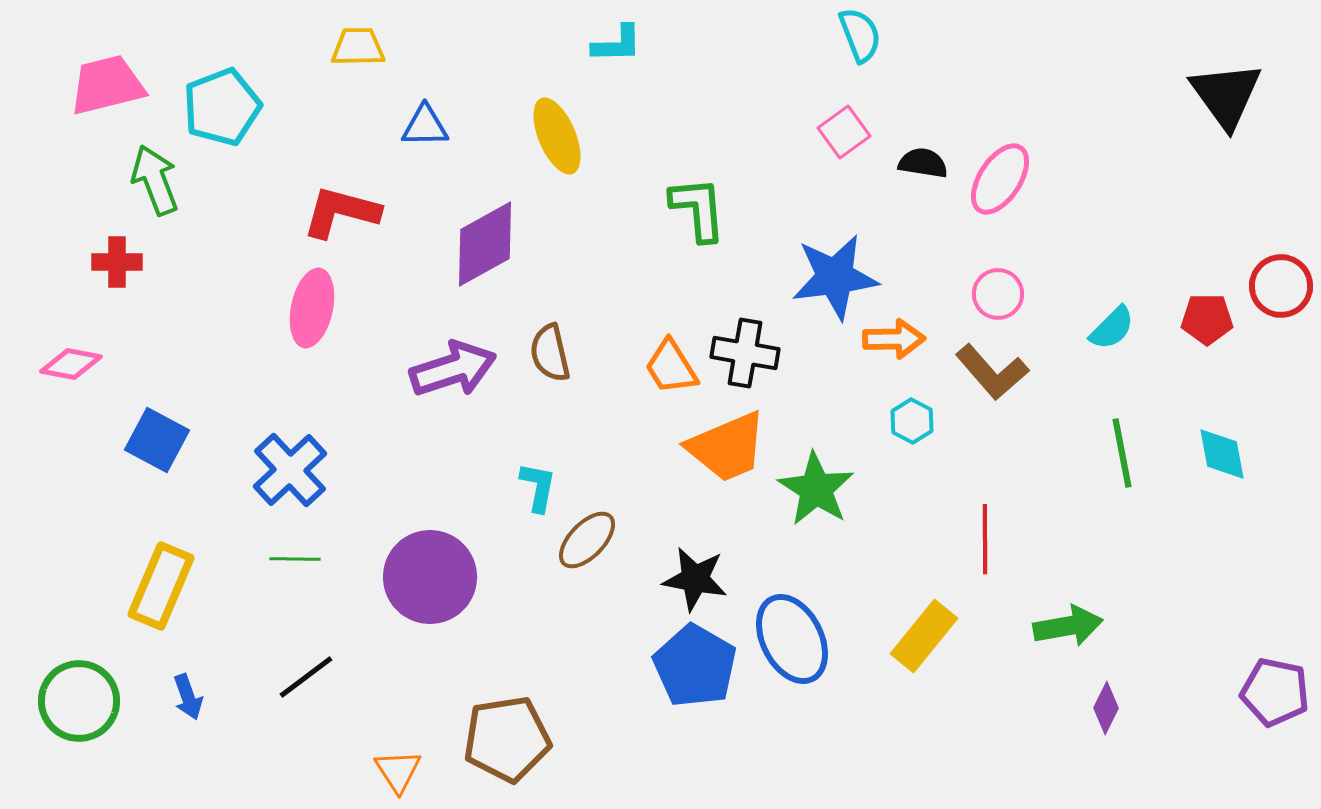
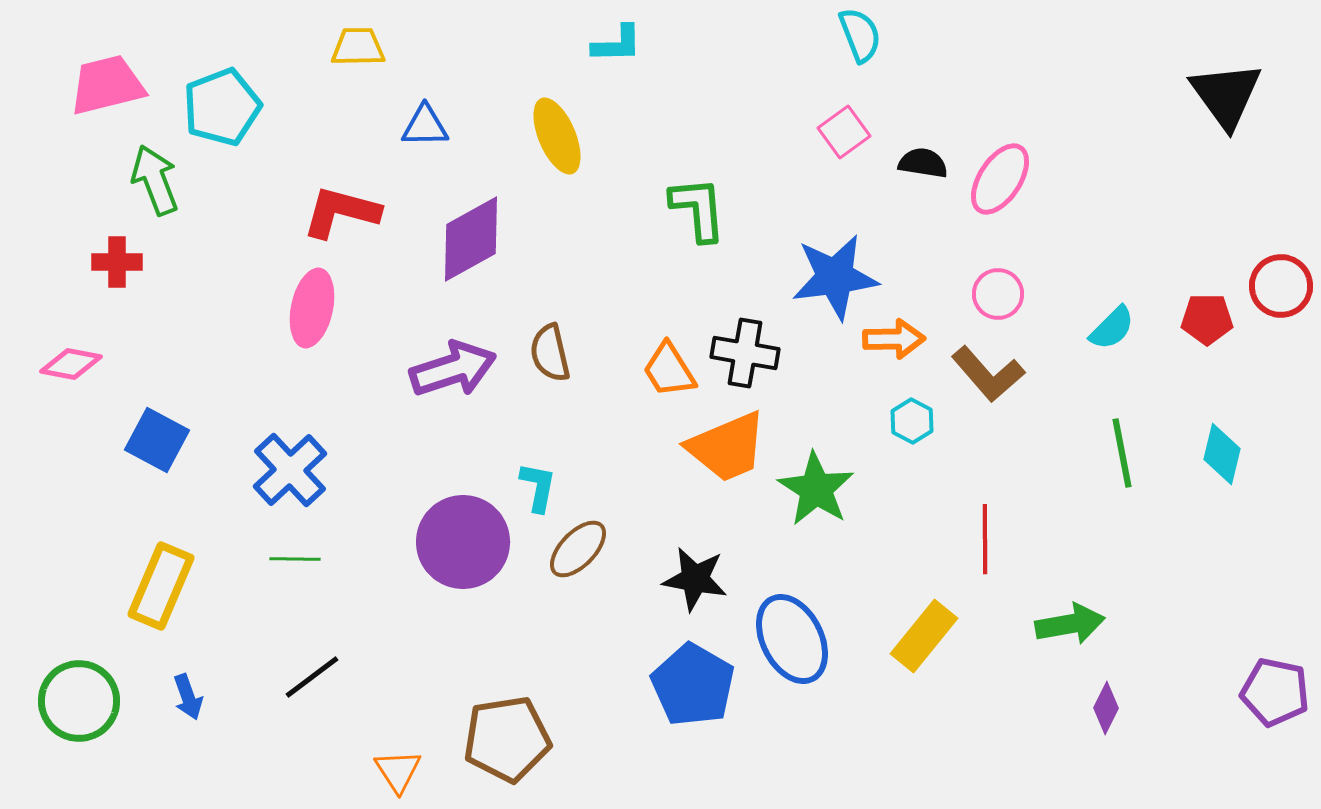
purple diamond at (485, 244): moved 14 px left, 5 px up
orange trapezoid at (671, 367): moved 2 px left, 3 px down
brown L-shape at (992, 372): moved 4 px left, 2 px down
cyan diamond at (1222, 454): rotated 24 degrees clockwise
brown ellipse at (587, 540): moved 9 px left, 9 px down
purple circle at (430, 577): moved 33 px right, 35 px up
green arrow at (1068, 626): moved 2 px right, 2 px up
blue pentagon at (695, 666): moved 2 px left, 19 px down
black line at (306, 677): moved 6 px right
